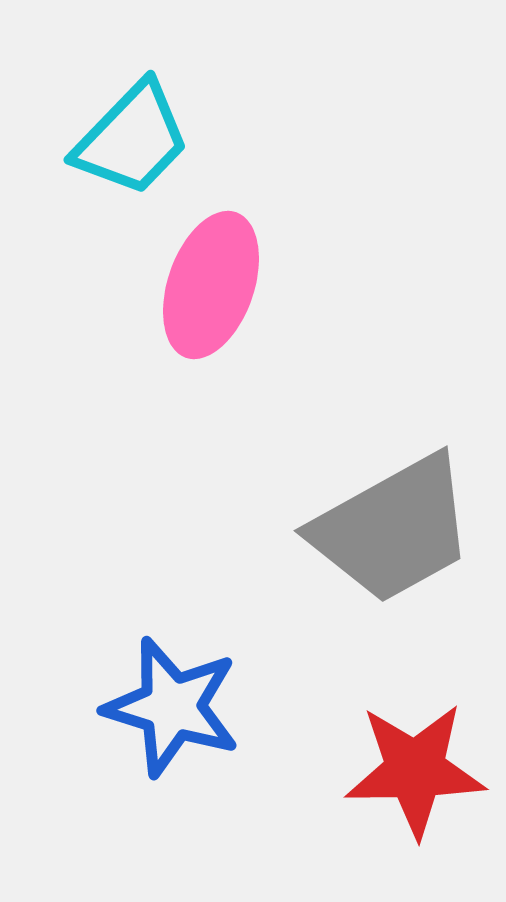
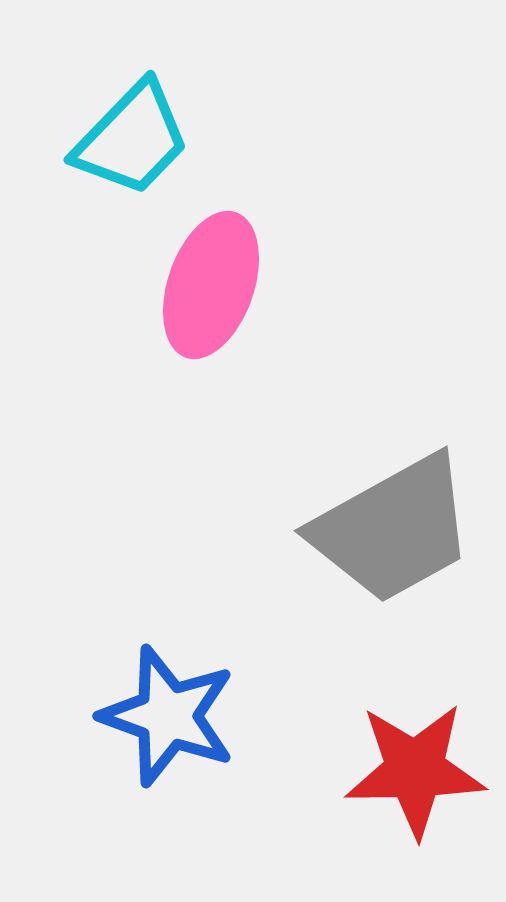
blue star: moved 4 px left, 9 px down; rotated 3 degrees clockwise
